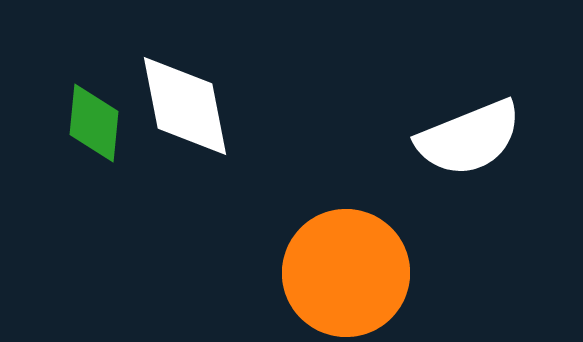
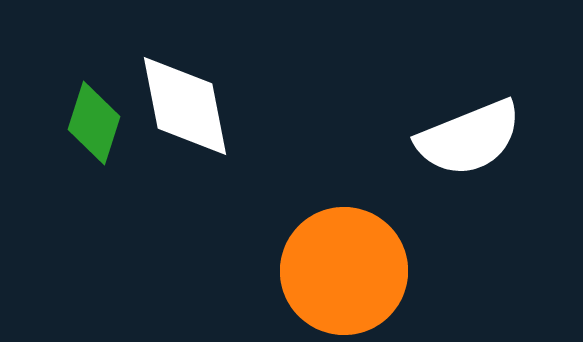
green diamond: rotated 12 degrees clockwise
orange circle: moved 2 px left, 2 px up
